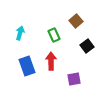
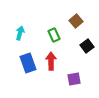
blue rectangle: moved 1 px right, 3 px up
